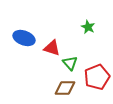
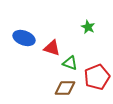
green triangle: rotated 28 degrees counterclockwise
